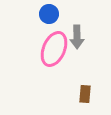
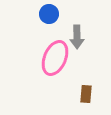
pink ellipse: moved 1 px right, 9 px down
brown rectangle: moved 1 px right
